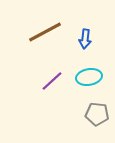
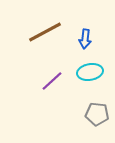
cyan ellipse: moved 1 px right, 5 px up
